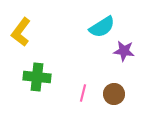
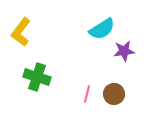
cyan semicircle: moved 2 px down
purple star: rotated 15 degrees counterclockwise
green cross: rotated 12 degrees clockwise
pink line: moved 4 px right, 1 px down
